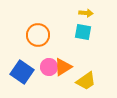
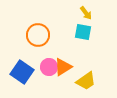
yellow arrow: rotated 48 degrees clockwise
